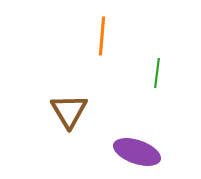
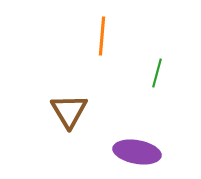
green line: rotated 8 degrees clockwise
purple ellipse: rotated 9 degrees counterclockwise
